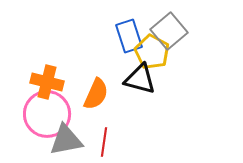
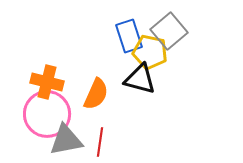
yellow pentagon: moved 2 px left; rotated 16 degrees counterclockwise
red line: moved 4 px left
